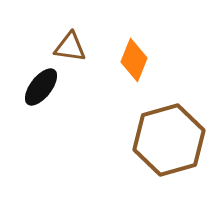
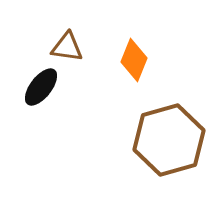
brown triangle: moved 3 px left
